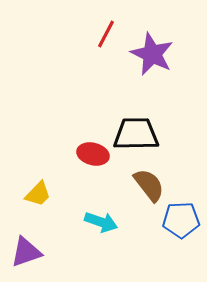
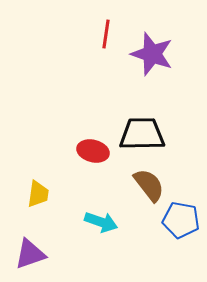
red line: rotated 20 degrees counterclockwise
purple star: rotated 6 degrees counterclockwise
black trapezoid: moved 6 px right
red ellipse: moved 3 px up
yellow trapezoid: rotated 36 degrees counterclockwise
blue pentagon: rotated 12 degrees clockwise
purple triangle: moved 4 px right, 2 px down
